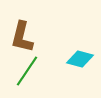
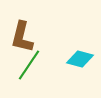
green line: moved 2 px right, 6 px up
